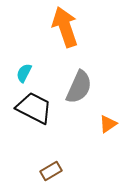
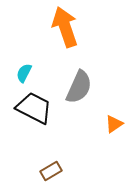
orange triangle: moved 6 px right
